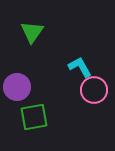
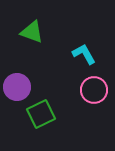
green triangle: rotated 45 degrees counterclockwise
cyan L-shape: moved 4 px right, 13 px up
green square: moved 7 px right, 3 px up; rotated 16 degrees counterclockwise
